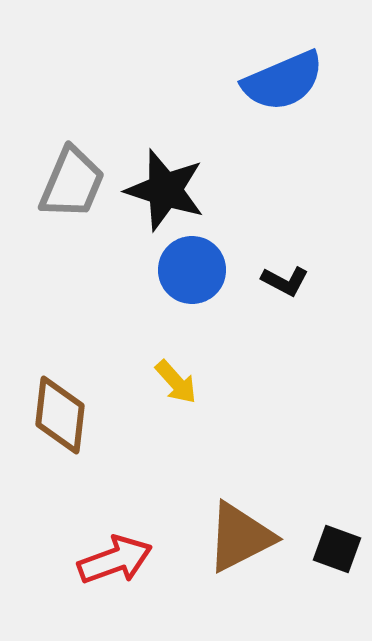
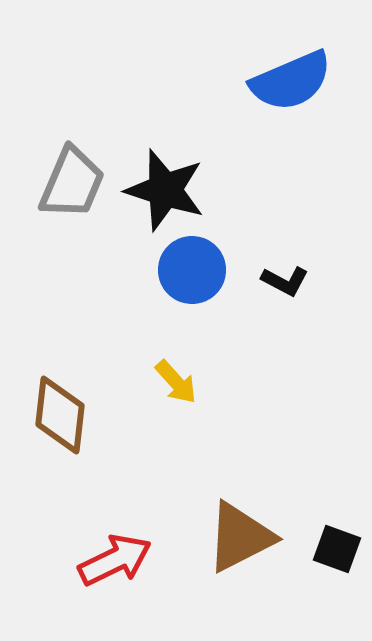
blue semicircle: moved 8 px right
red arrow: rotated 6 degrees counterclockwise
